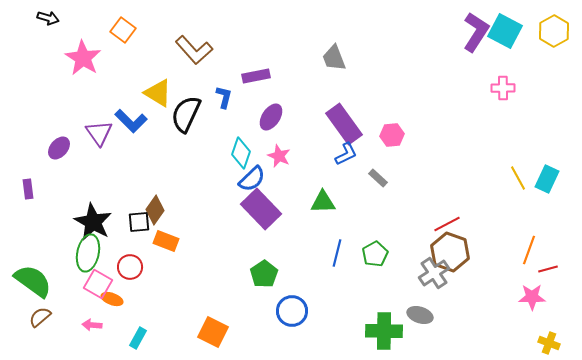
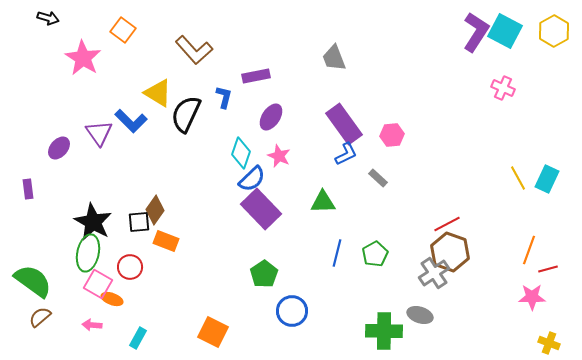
pink cross at (503, 88): rotated 25 degrees clockwise
